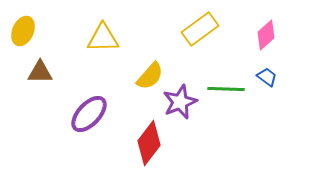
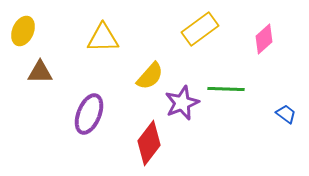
pink diamond: moved 2 px left, 4 px down
blue trapezoid: moved 19 px right, 37 px down
purple star: moved 2 px right, 1 px down
purple ellipse: rotated 21 degrees counterclockwise
